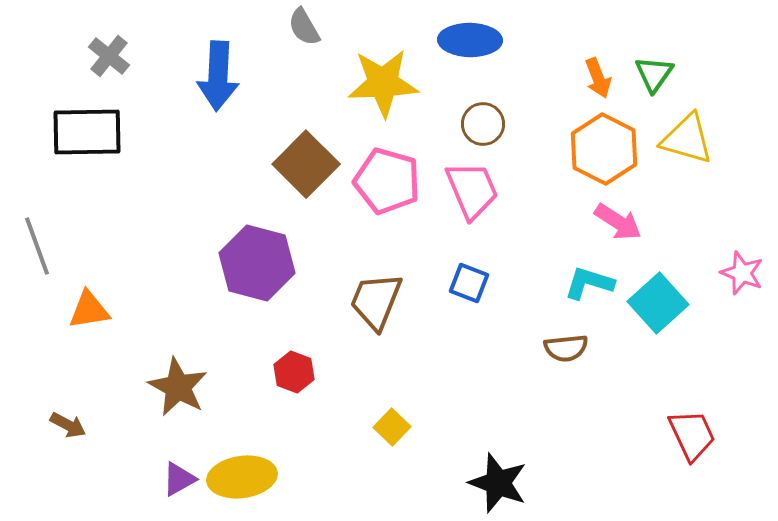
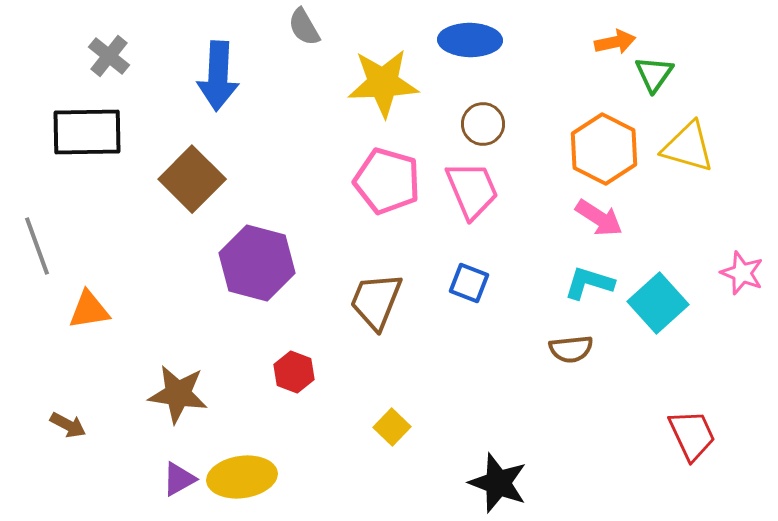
orange arrow: moved 17 px right, 36 px up; rotated 81 degrees counterclockwise
yellow triangle: moved 1 px right, 8 px down
brown square: moved 114 px left, 15 px down
pink arrow: moved 19 px left, 4 px up
brown semicircle: moved 5 px right, 1 px down
brown star: moved 7 px down; rotated 20 degrees counterclockwise
